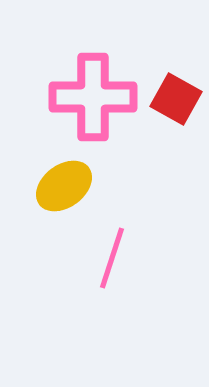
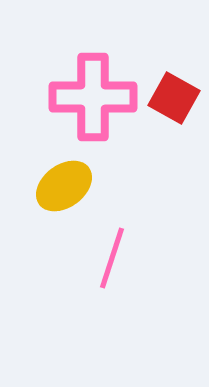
red square: moved 2 px left, 1 px up
